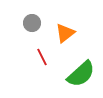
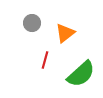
red line: moved 3 px right, 3 px down; rotated 42 degrees clockwise
